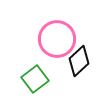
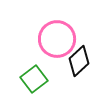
green square: moved 1 px left
